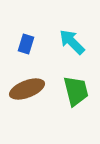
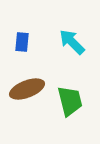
blue rectangle: moved 4 px left, 2 px up; rotated 12 degrees counterclockwise
green trapezoid: moved 6 px left, 10 px down
